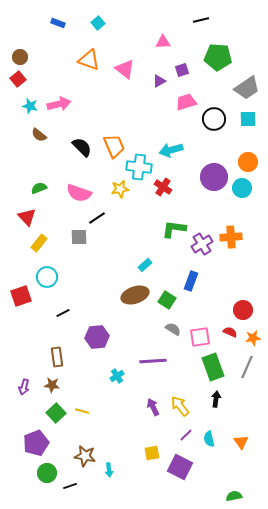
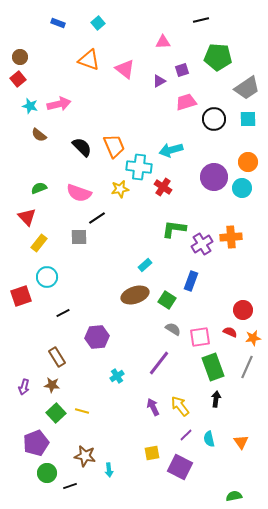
brown rectangle at (57, 357): rotated 24 degrees counterclockwise
purple line at (153, 361): moved 6 px right, 2 px down; rotated 48 degrees counterclockwise
